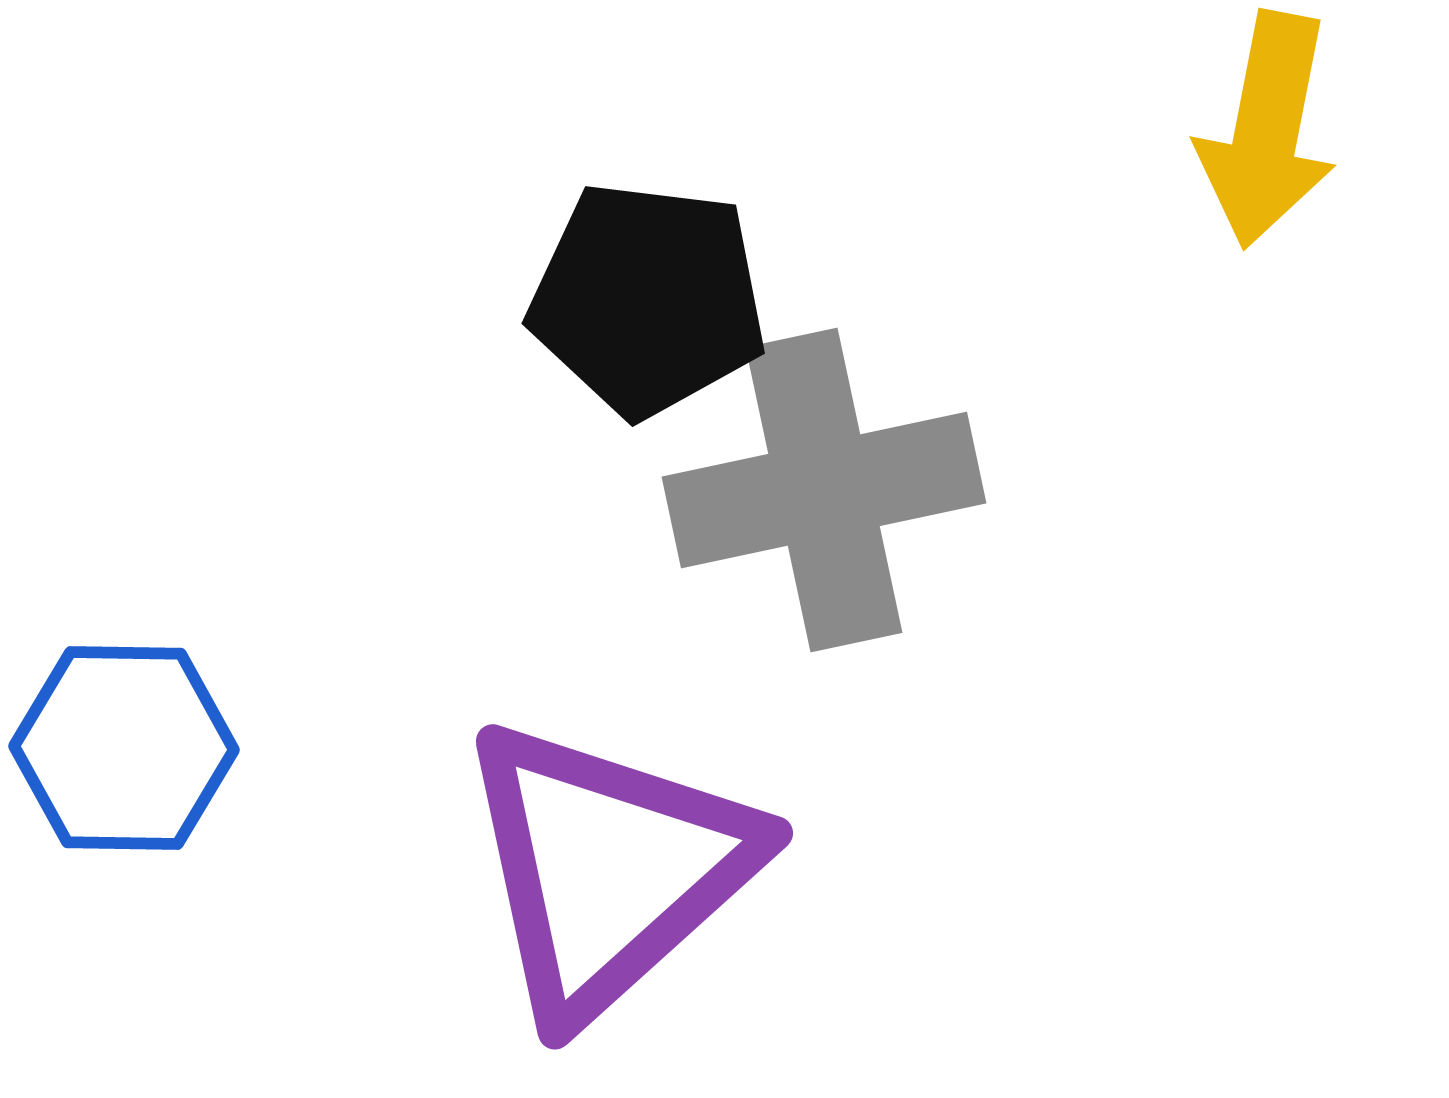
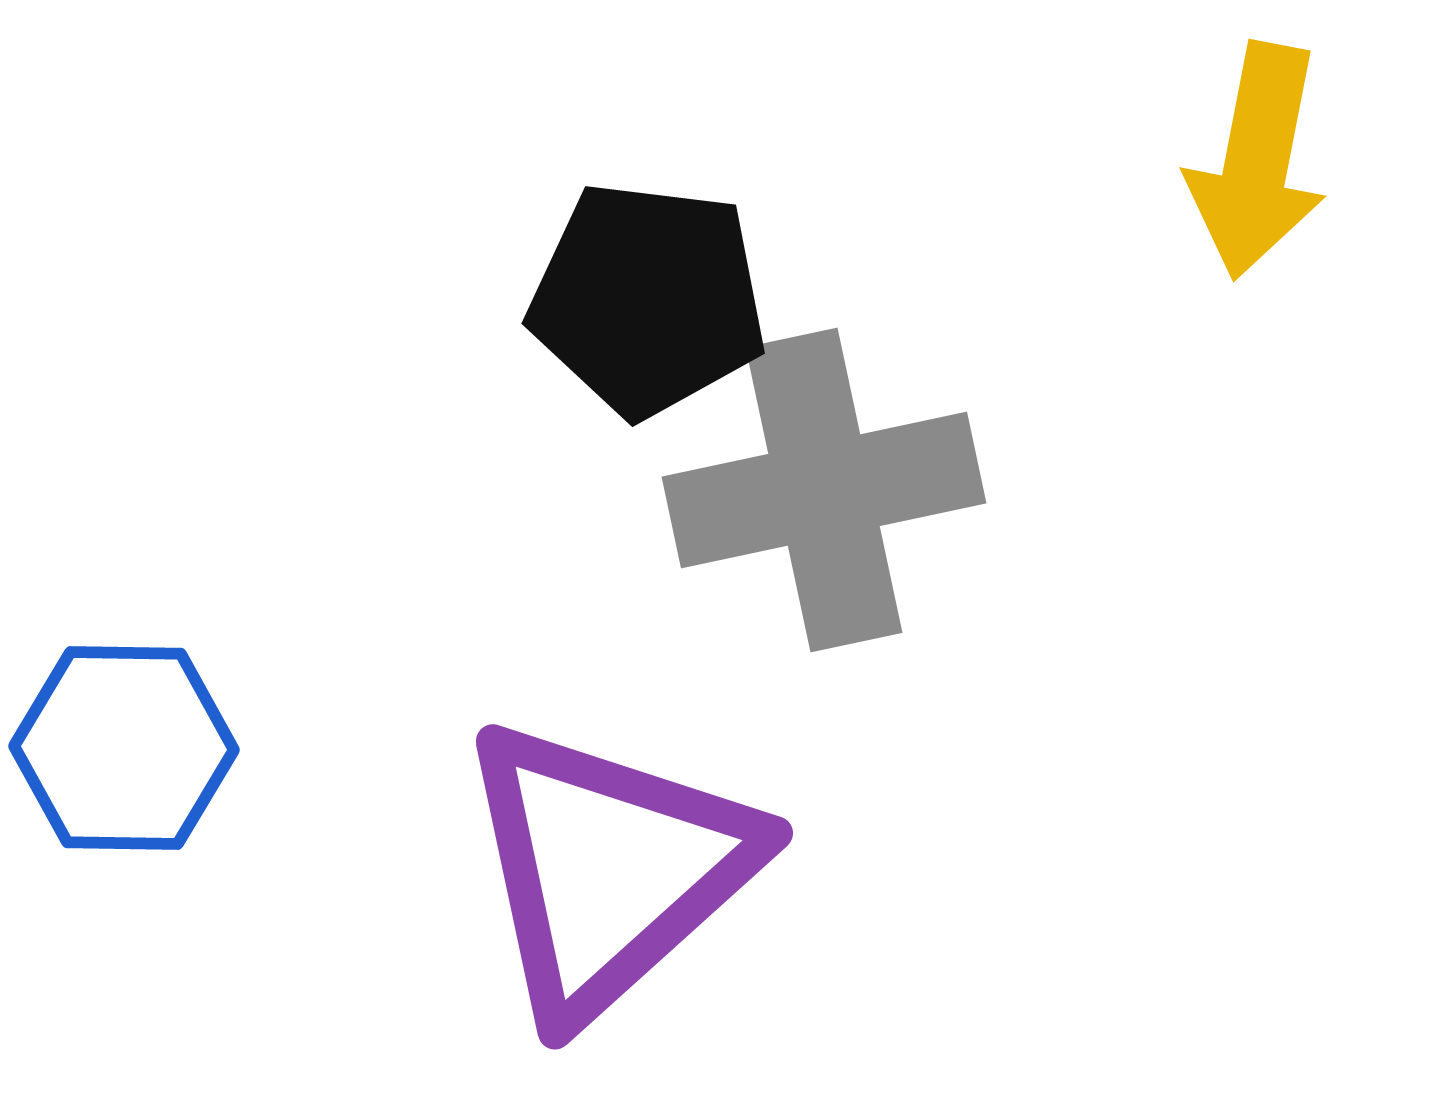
yellow arrow: moved 10 px left, 31 px down
